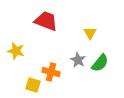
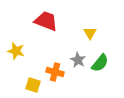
orange cross: moved 4 px right
